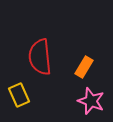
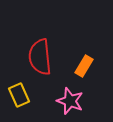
orange rectangle: moved 1 px up
pink star: moved 21 px left
